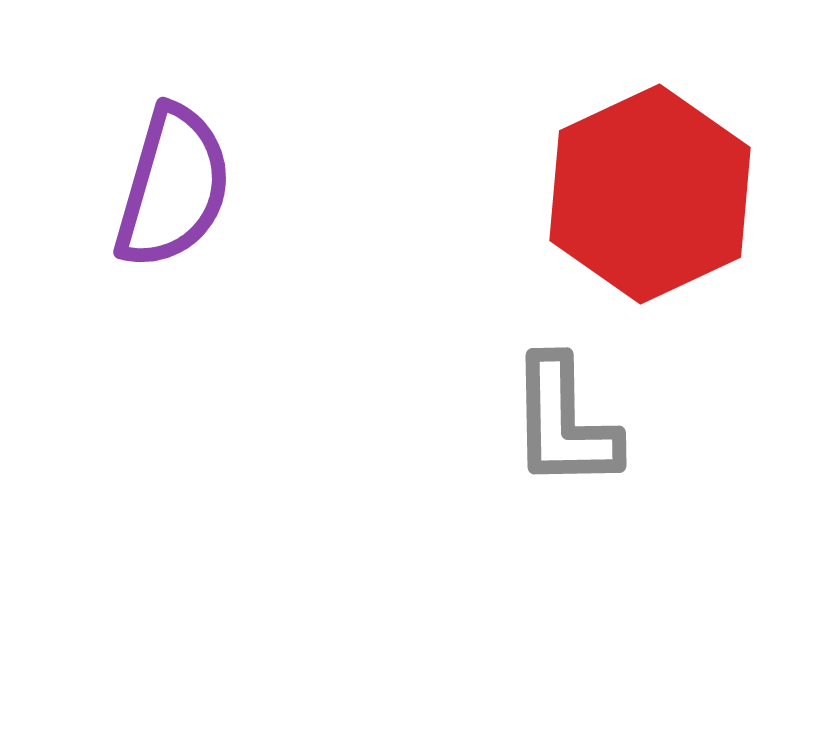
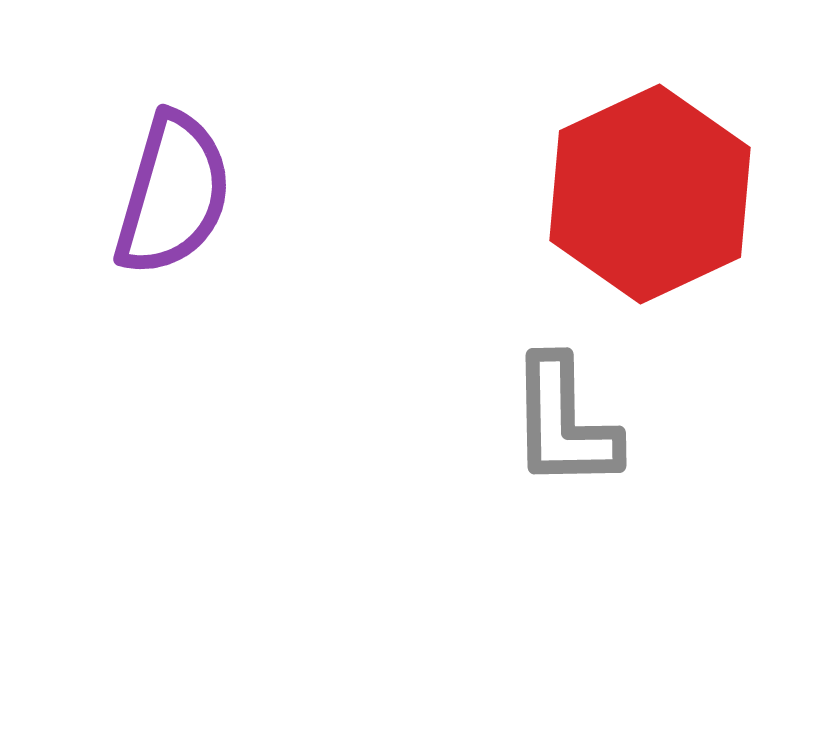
purple semicircle: moved 7 px down
